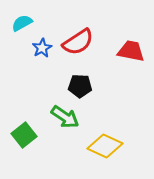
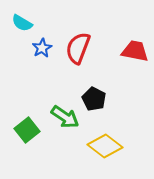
cyan semicircle: rotated 120 degrees counterclockwise
red semicircle: moved 6 px down; rotated 144 degrees clockwise
red trapezoid: moved 4 px right
black pentagon: moved 14 px right, 13 px down; rotated 25 degrees clockwise
green square: moved 3 px right, 5 px up
yellow diamond: rotated 12 degrees clockwise
